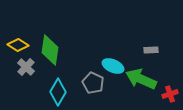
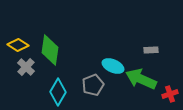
gray pentagon: moved 2 px down; rotated 25 degrees clockwise
